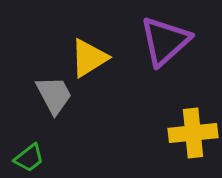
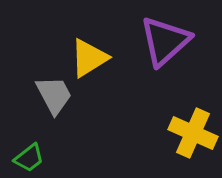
yellow cross: rotated 30 degrees clockwise
